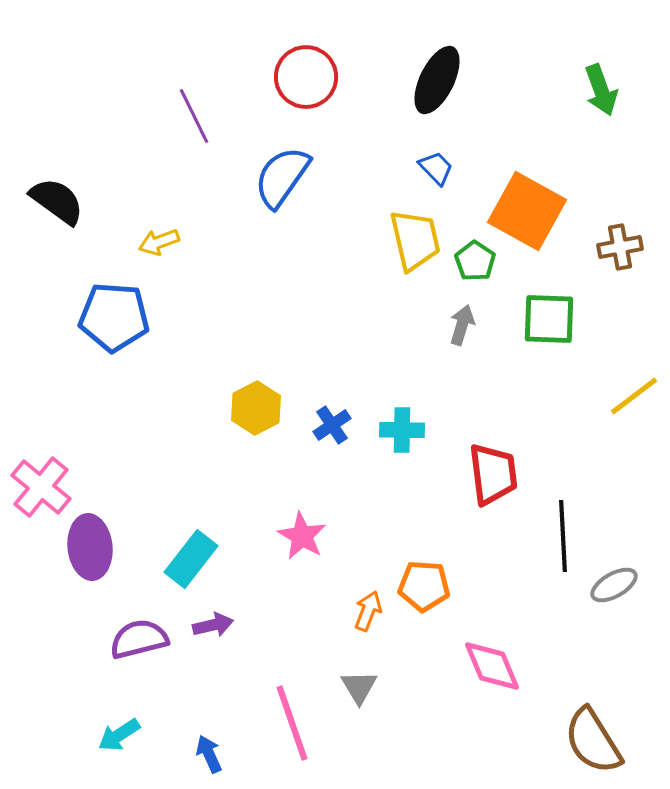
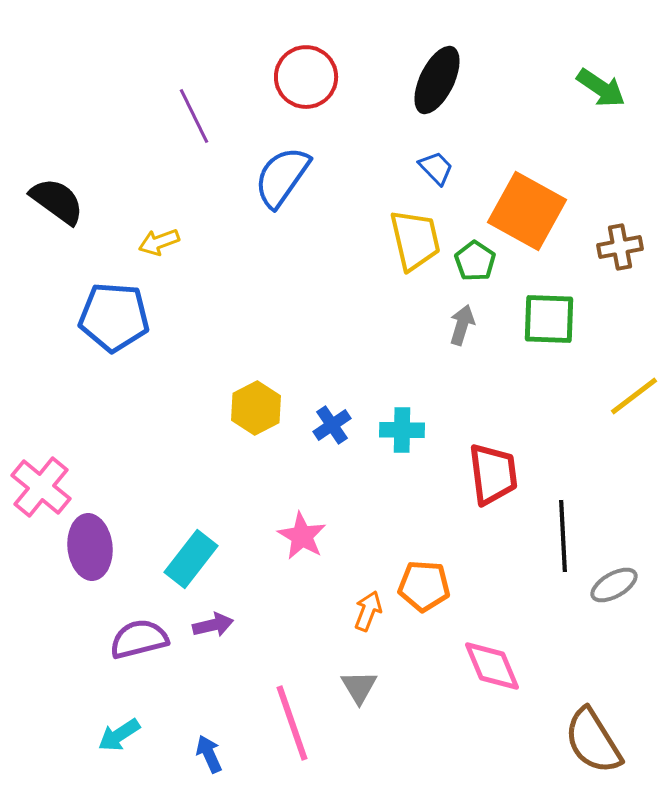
green arrow: moved 2 px up; rotated 36 degrees counterclockwise
